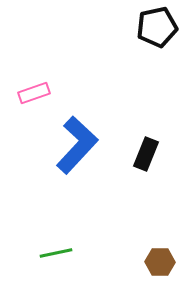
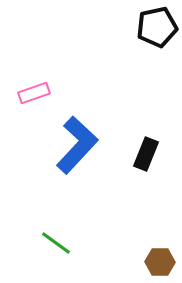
green line: moved 10 px up; rotated 48 degrees clockwise
